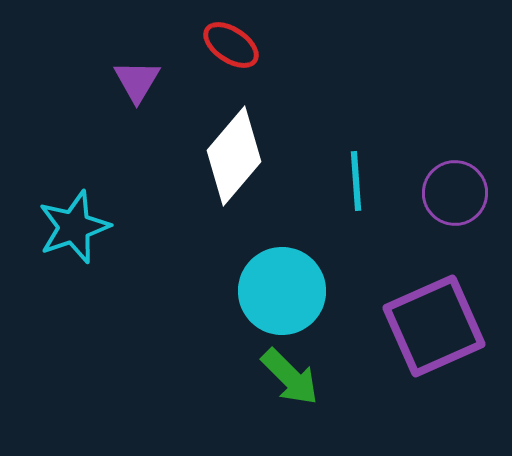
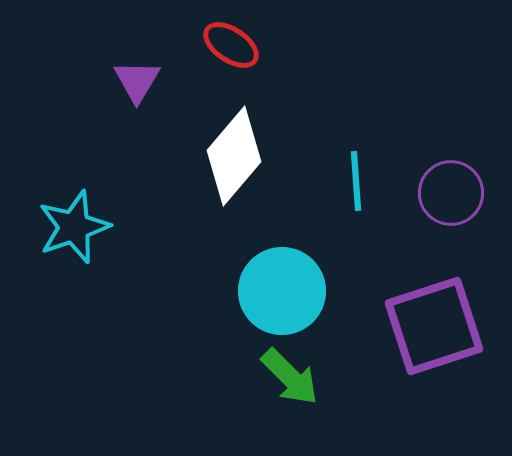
purple circle: moved 4 px left
purple square: rotated 6 degrees clockwise
